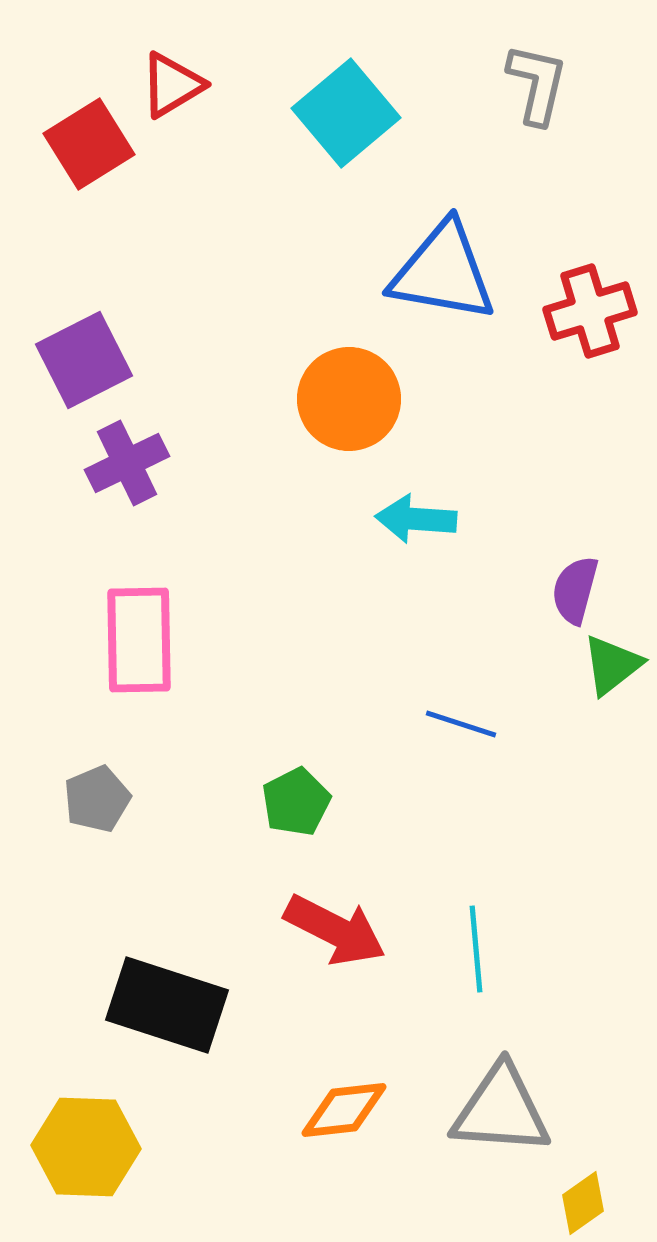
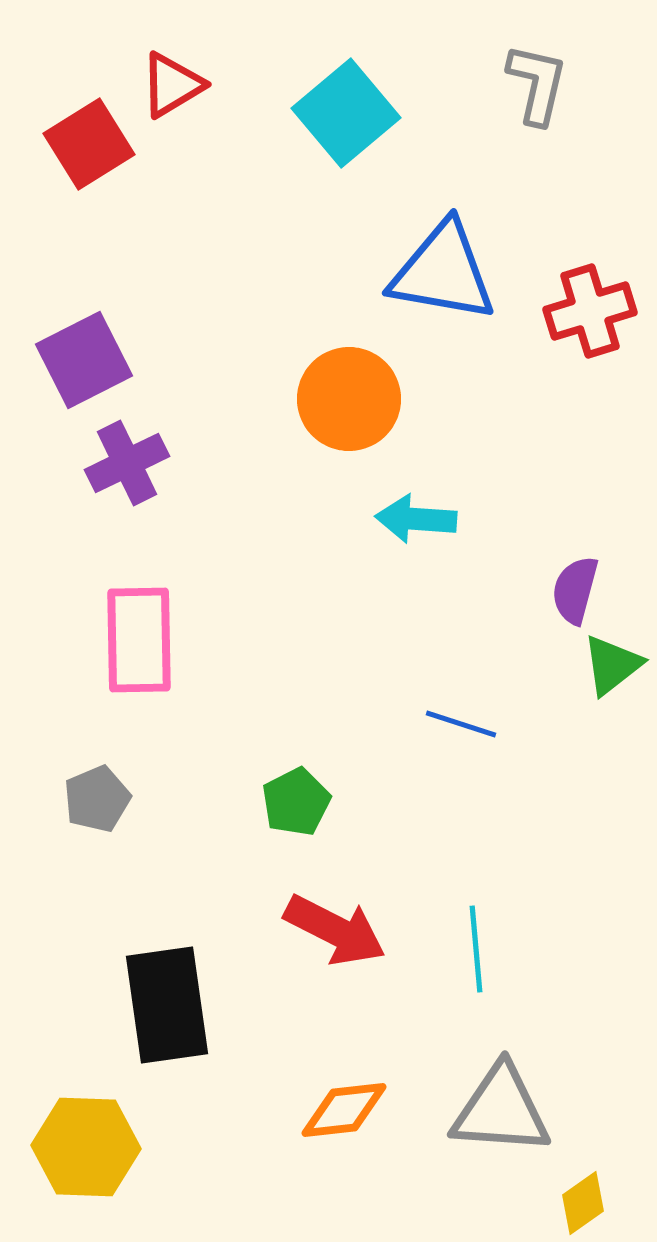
black rectangle: rotated 64 degrees clockwise
